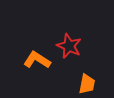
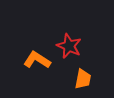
orange trapezoid: moved 4 px left, 5 px up
